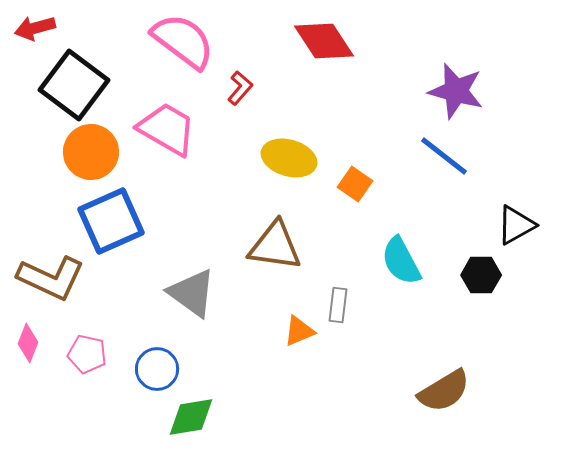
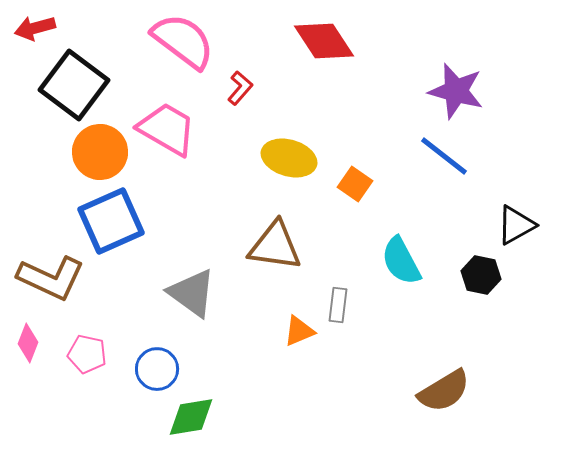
orange circle: moved 9 px right
black hexagon: rotated 12 degrees clockwise
